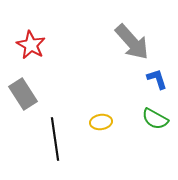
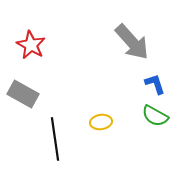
blue L-shape: moved 2 px left, 5 px down
gray rectangle: rotated 28 degrees counterclockwise
green semicircle: moved 3 px up
